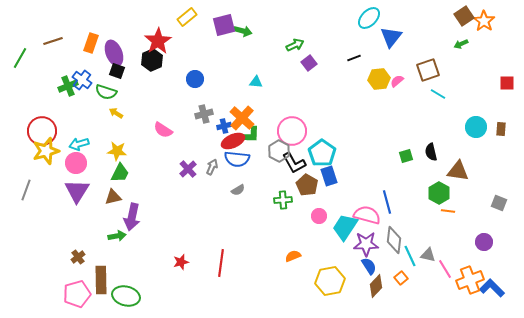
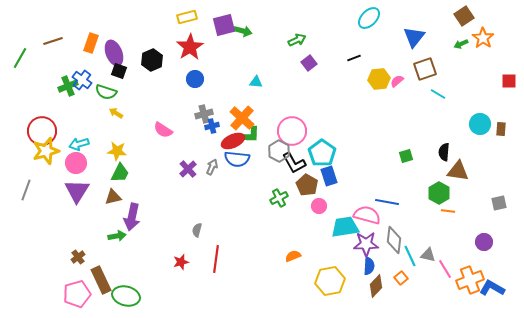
yellow rectangle at (187, 17): rotated 24 degrees clockwise
orange star at (484, 21): moved 1 px left, 17 px down
blue triangle at (391, 37): moved 23 px right
red star at (158, 41): moved 32 px right, 6 px down
green arrow at (295, 45): moved 2 px right, 5 px up
brown square at (428, 70): moved 3 px left, 1 px up
black square at (117, 71): moved 2 px right
red square at (507, 83): moved 2 px right, 2 px up
blue cross at (224, 126): moved 12 px left
cyan circle at (476, 127): moved 4 px right, 3 px up
black semicircle at (431, 152): moved 13 px right; rotated 18 degrees clockwise
gray semicircle at (238, 190): moved 41 px left, 40 px down; rotated 136 degrees clockwise
green cross at (283, 200): moved 4 px left, 2 px up; rotated 24 degrees counterclockwise
blue line at (387, 202): rotated 65 degrees counterclockwise
gray square at (499, 203): rotated 35 degrees counterclockwise
pink circle at (319, 216): moved 10 px up
cyan trapezoid at (345, 227): rotated 48 degrees clockwise
red line at (221, 263): moved 5 px left, 4 px up
blue semicircle at (369, 266): rotated 36 degrees clockwise
brown rectangle at (101, 280): rotated 24 degrees counterclockwise
blue L-shape at (492, 288): rotated 15 degrees counterclockwise
